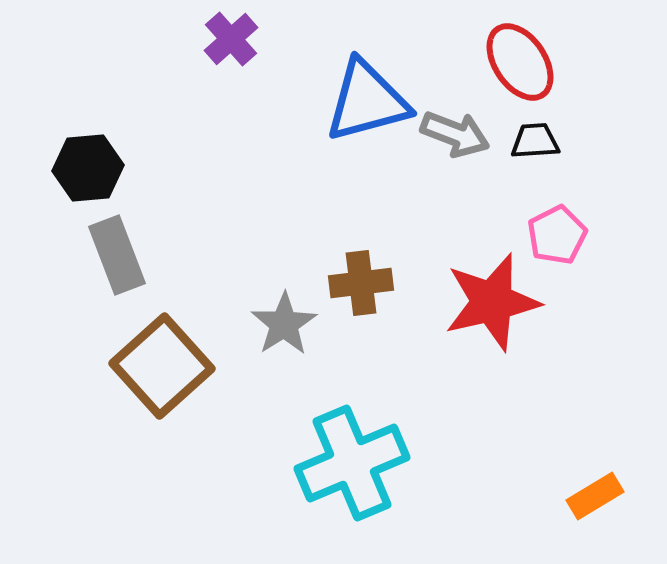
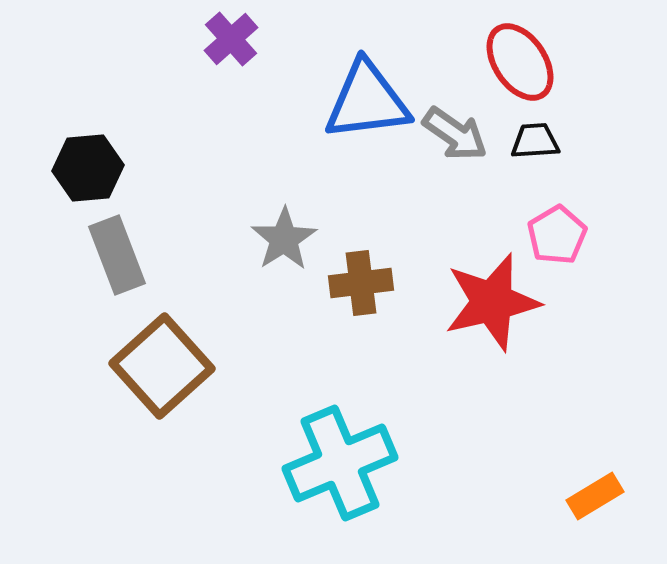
blue triangle: rotated 8 degrees clockwise
gray arrow: rotated 14 degrees clockwise
pink pentagon: rotated 4 degrees counterclockwise
gray star: moved 85 px up
cyan cross: moved 12 px left
